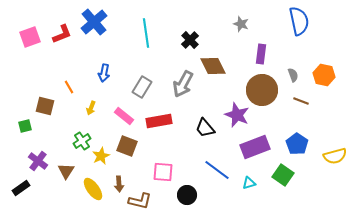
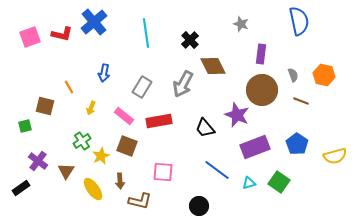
red L-shape at (62, 34): rotated 35 degrees clockwise
green square at (283, 175): moved 4 px left, 7 px down
brown arrow at (119, 184): moved 1 px right, 3 px up
black circle at (187, 195): moved 12 px right, 11 px down
